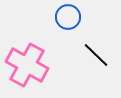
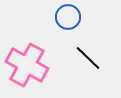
black line: moved 8 px left, 3 px down
